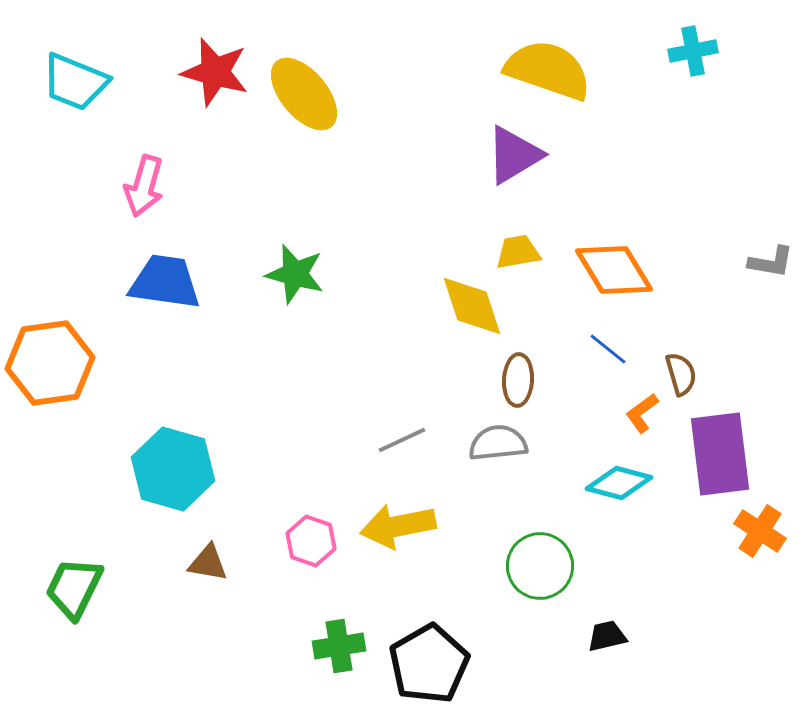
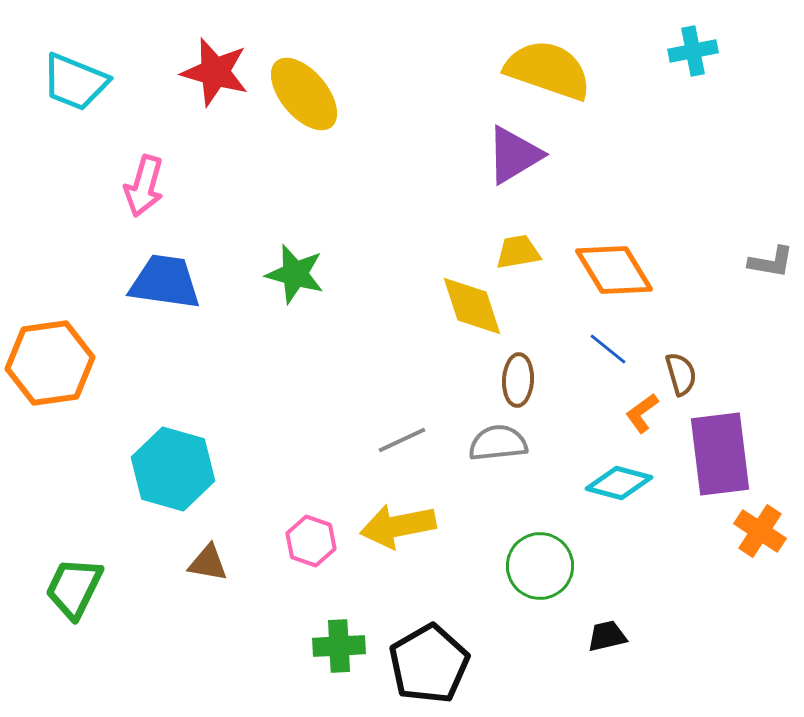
green cross: rotated 6 degrees clockwise
